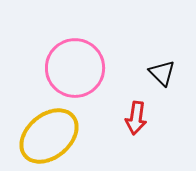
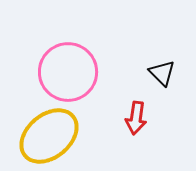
pink circle: moved 7 px left, 4 px down
